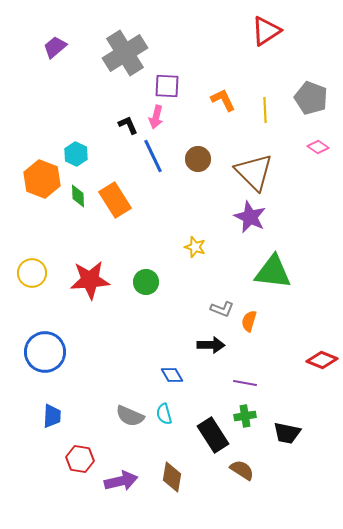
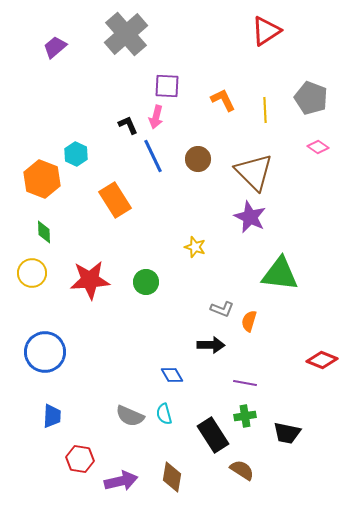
gray cross: moved 1 px right, 19 px up; rotated 9 degrees counterclockwise
green diamond: moved 34 px left, 36 px down
green triangle: moved 7 px right, 2 px down
